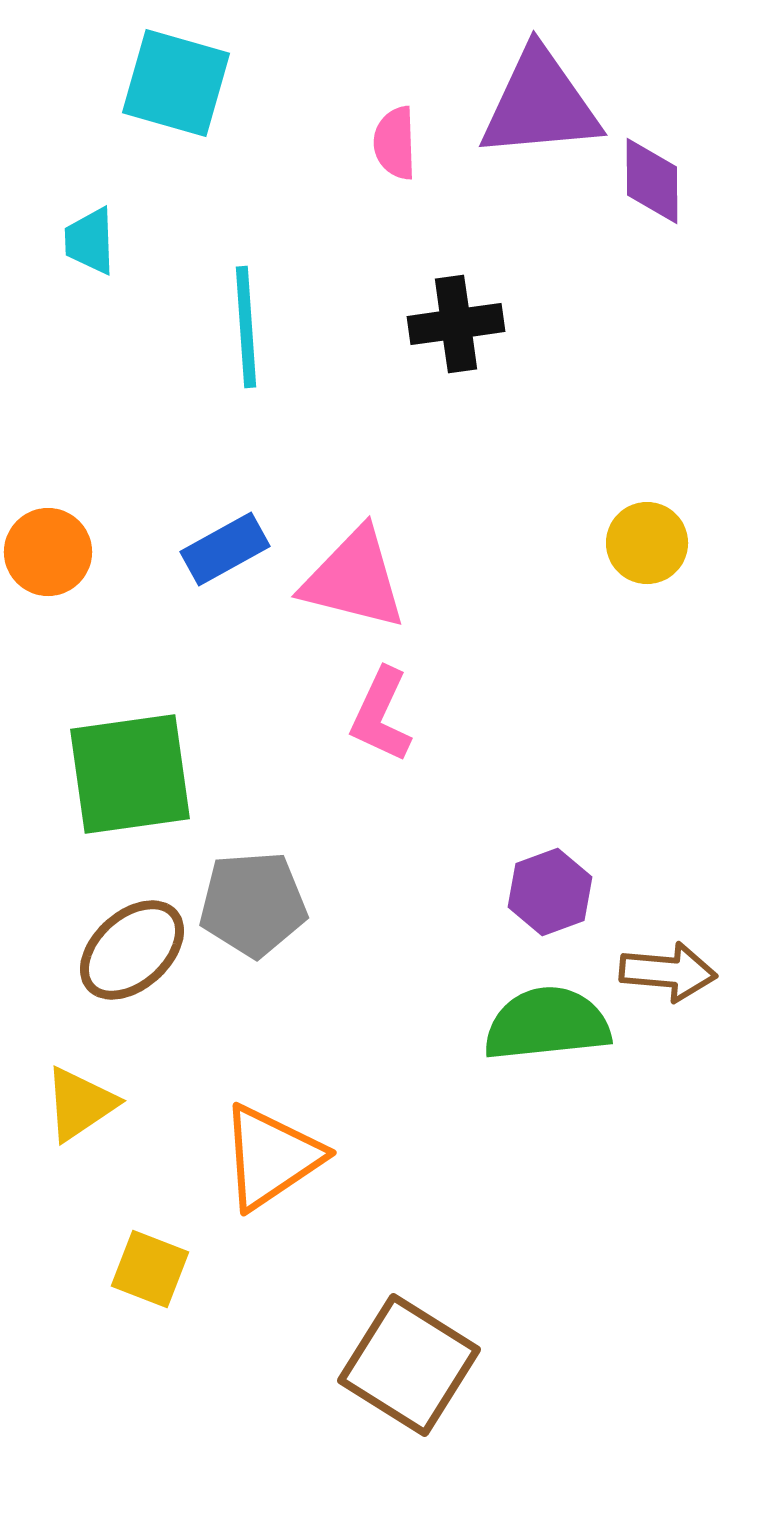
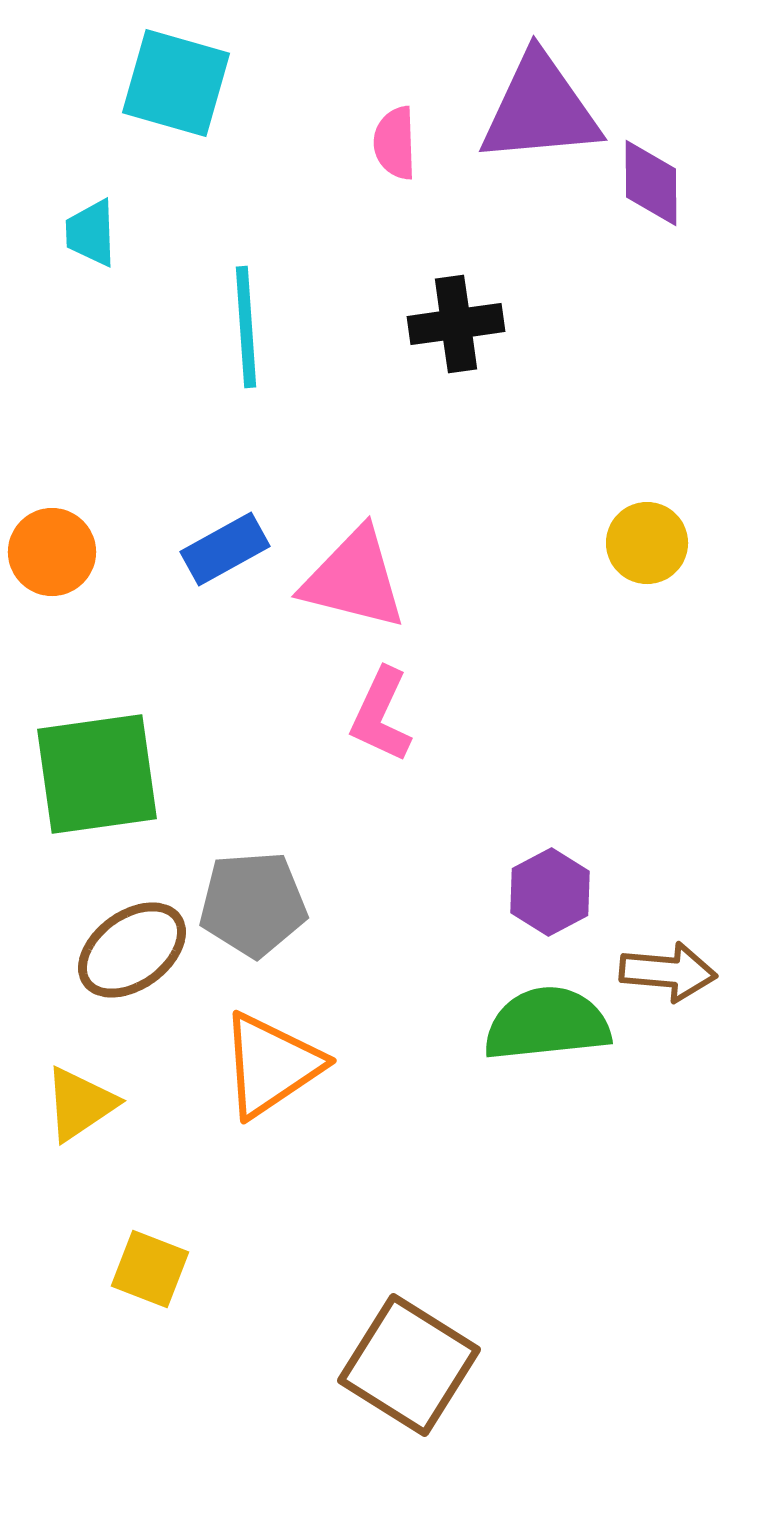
purple triangle: moved 5 px down
purple diamond: moved 1 px left, 2 px down
cyan trapezoid: moved 1 px right, 8 px up
orange circle: moved 4 px right
green square: moved 33 px left
purple hexagon: rotated 8 degrees counterclockwise
brown ellipse: rotated 6 degrees clockwise
orange triangle: moved 92 px up
